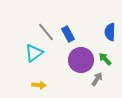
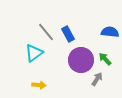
blue semicircle: rotated 96 degrees clockwise
